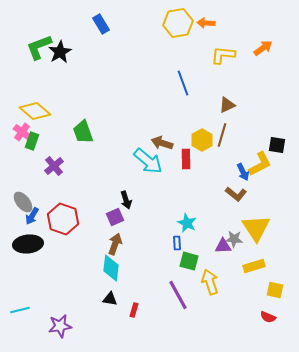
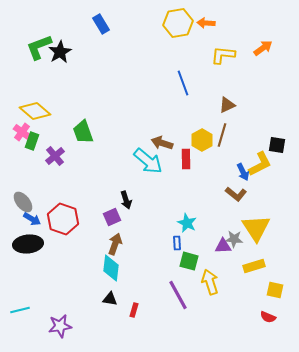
purple cross at (54, 166): moved 1 px right, 10 px up
blue arrow at (32, 216): moved 3 px down; rotated 90 degrees counterclockwise
purple square at (115, 217): moved 3 px left
